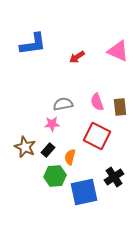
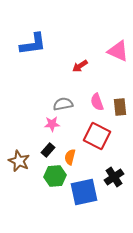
red arrow: moved 3 px right, 9 px down
brown star: moved 6 px left, 14 px down
